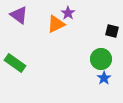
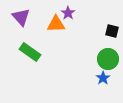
purple triangle: moved 2 px right, 2 px down; rotated 12 degrees clockwise
orange triangle: rotated 24 degrees clockwise
green circle: moved 7 px right
green rectangle: moved 15 px right, 11 px up
blue star: moved 1 px left
